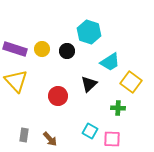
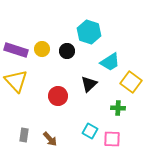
purple rectangle: moved 1 px right, 1 px down
